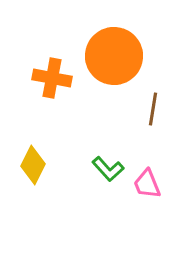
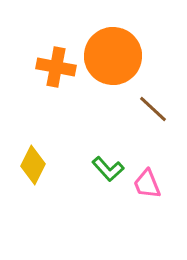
orange circle: moved 1 px left
orange cross: moved 4 px right, 11 px up
brown line: rotated 56 degrees counterclockwise
